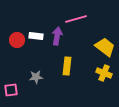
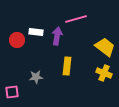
white rectangle: moved 4 px up
pink square: moved 1 px right, 2 px down
